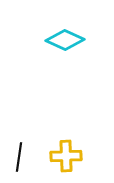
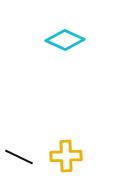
black line: rotated 72 degrees counterclockwise
